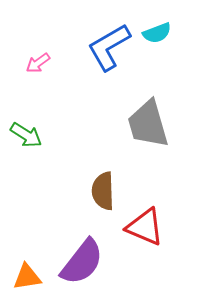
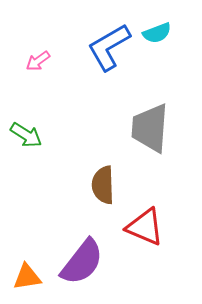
pink arrow: moved 2 px up
gray trapezoid: moved 2 px right, 4 px down; rotated 20 degrees clockwise
brown semicircle: moved 6 px up
